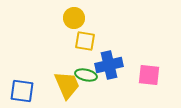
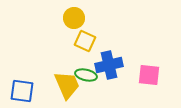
yellow square: rotated 15 degrees clockwise
